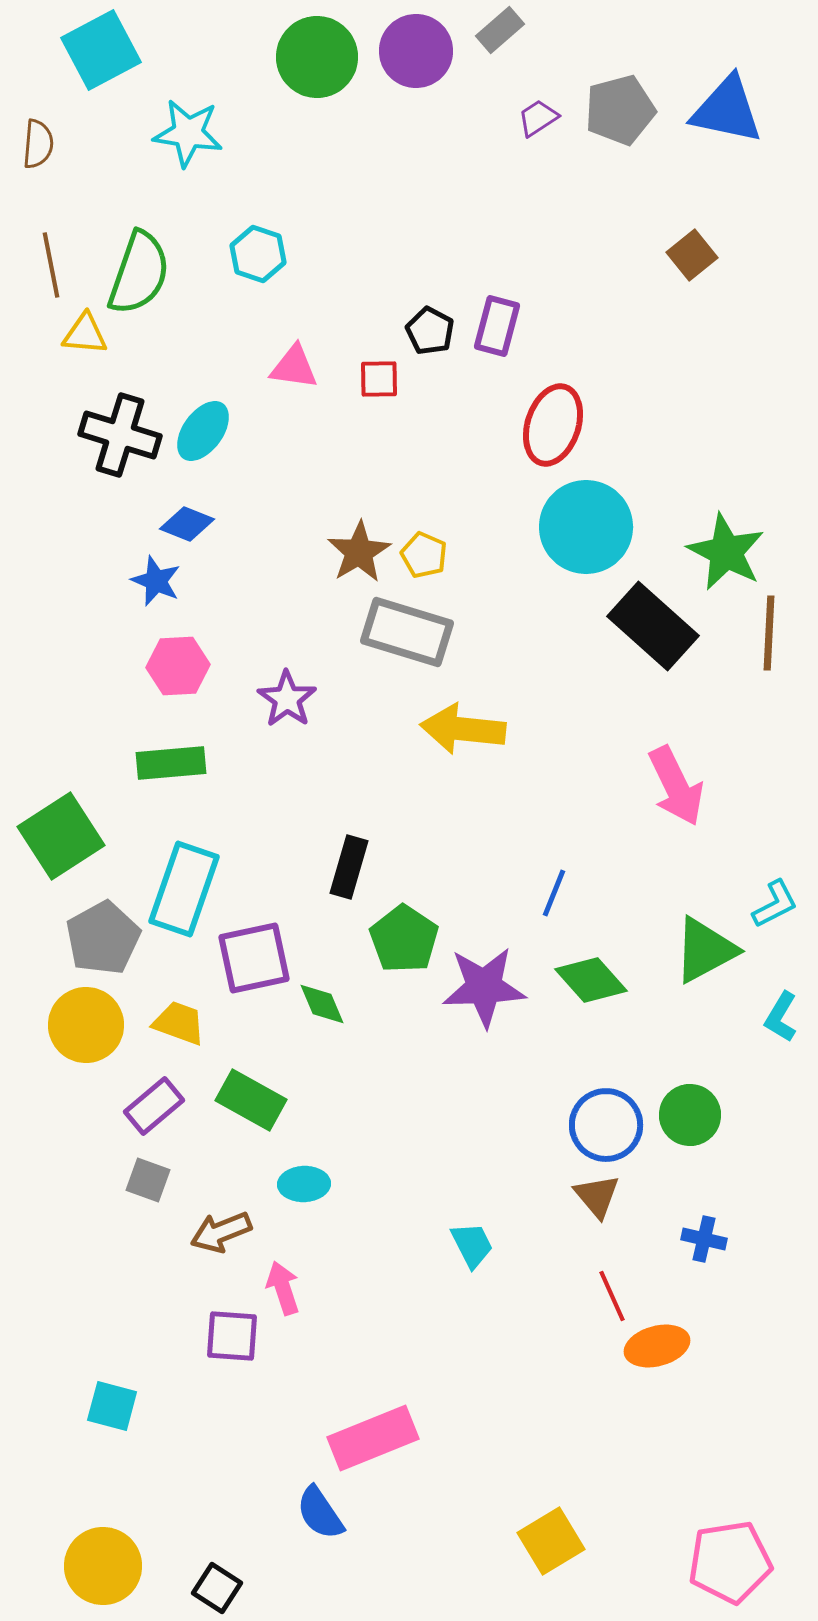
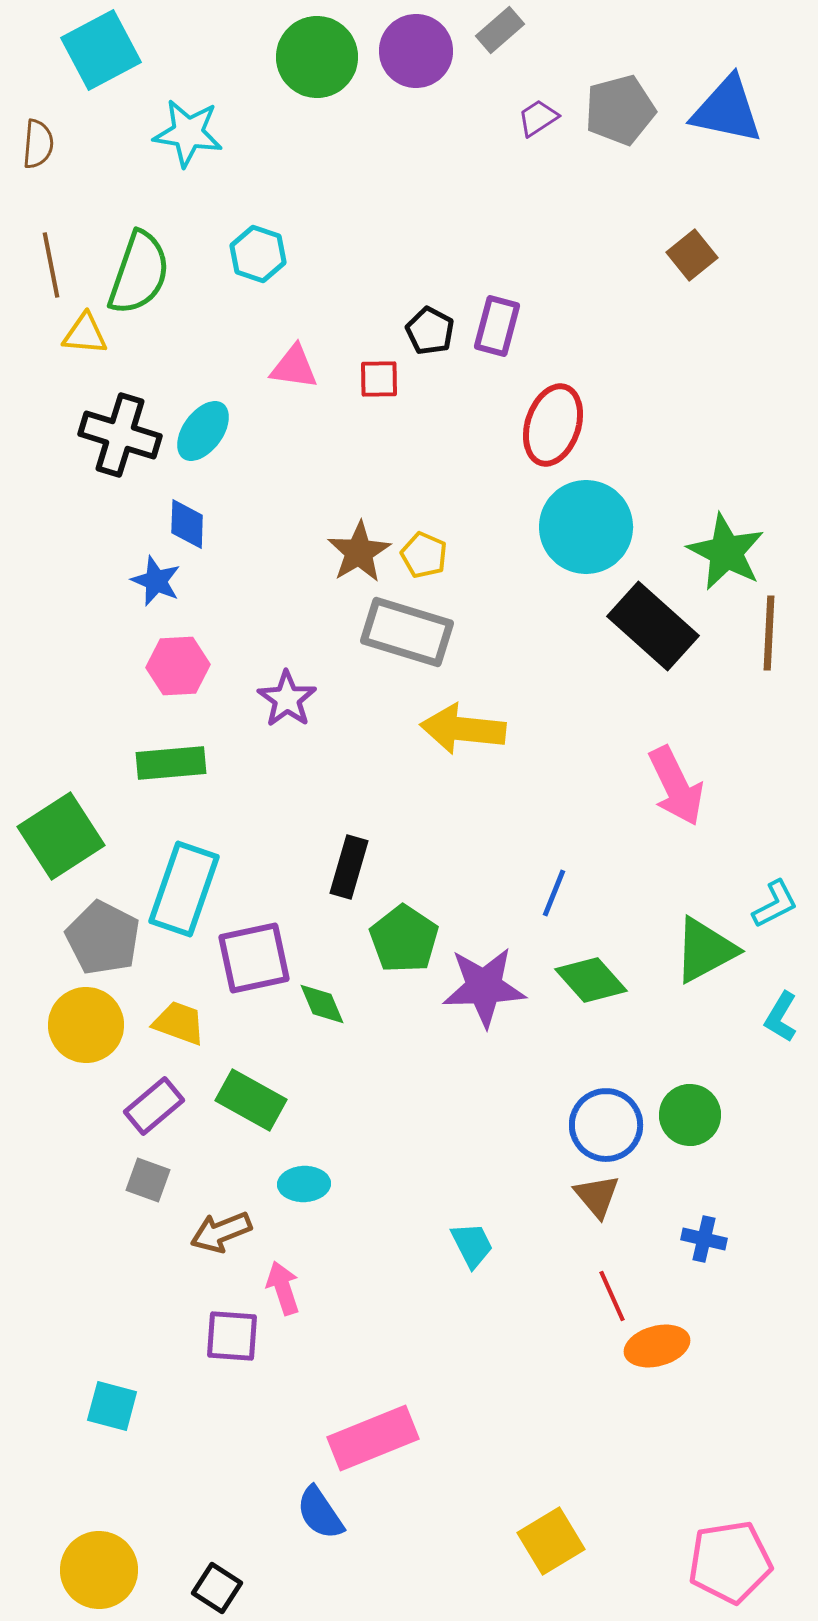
blue diamond at (187, 524): rotated 70 degrees clockwise
gray pentagon at (103, 938): rotated 16 degrees counterclockwise
yellow circle at (103, 1566): moved 4 px left, 4 px down
